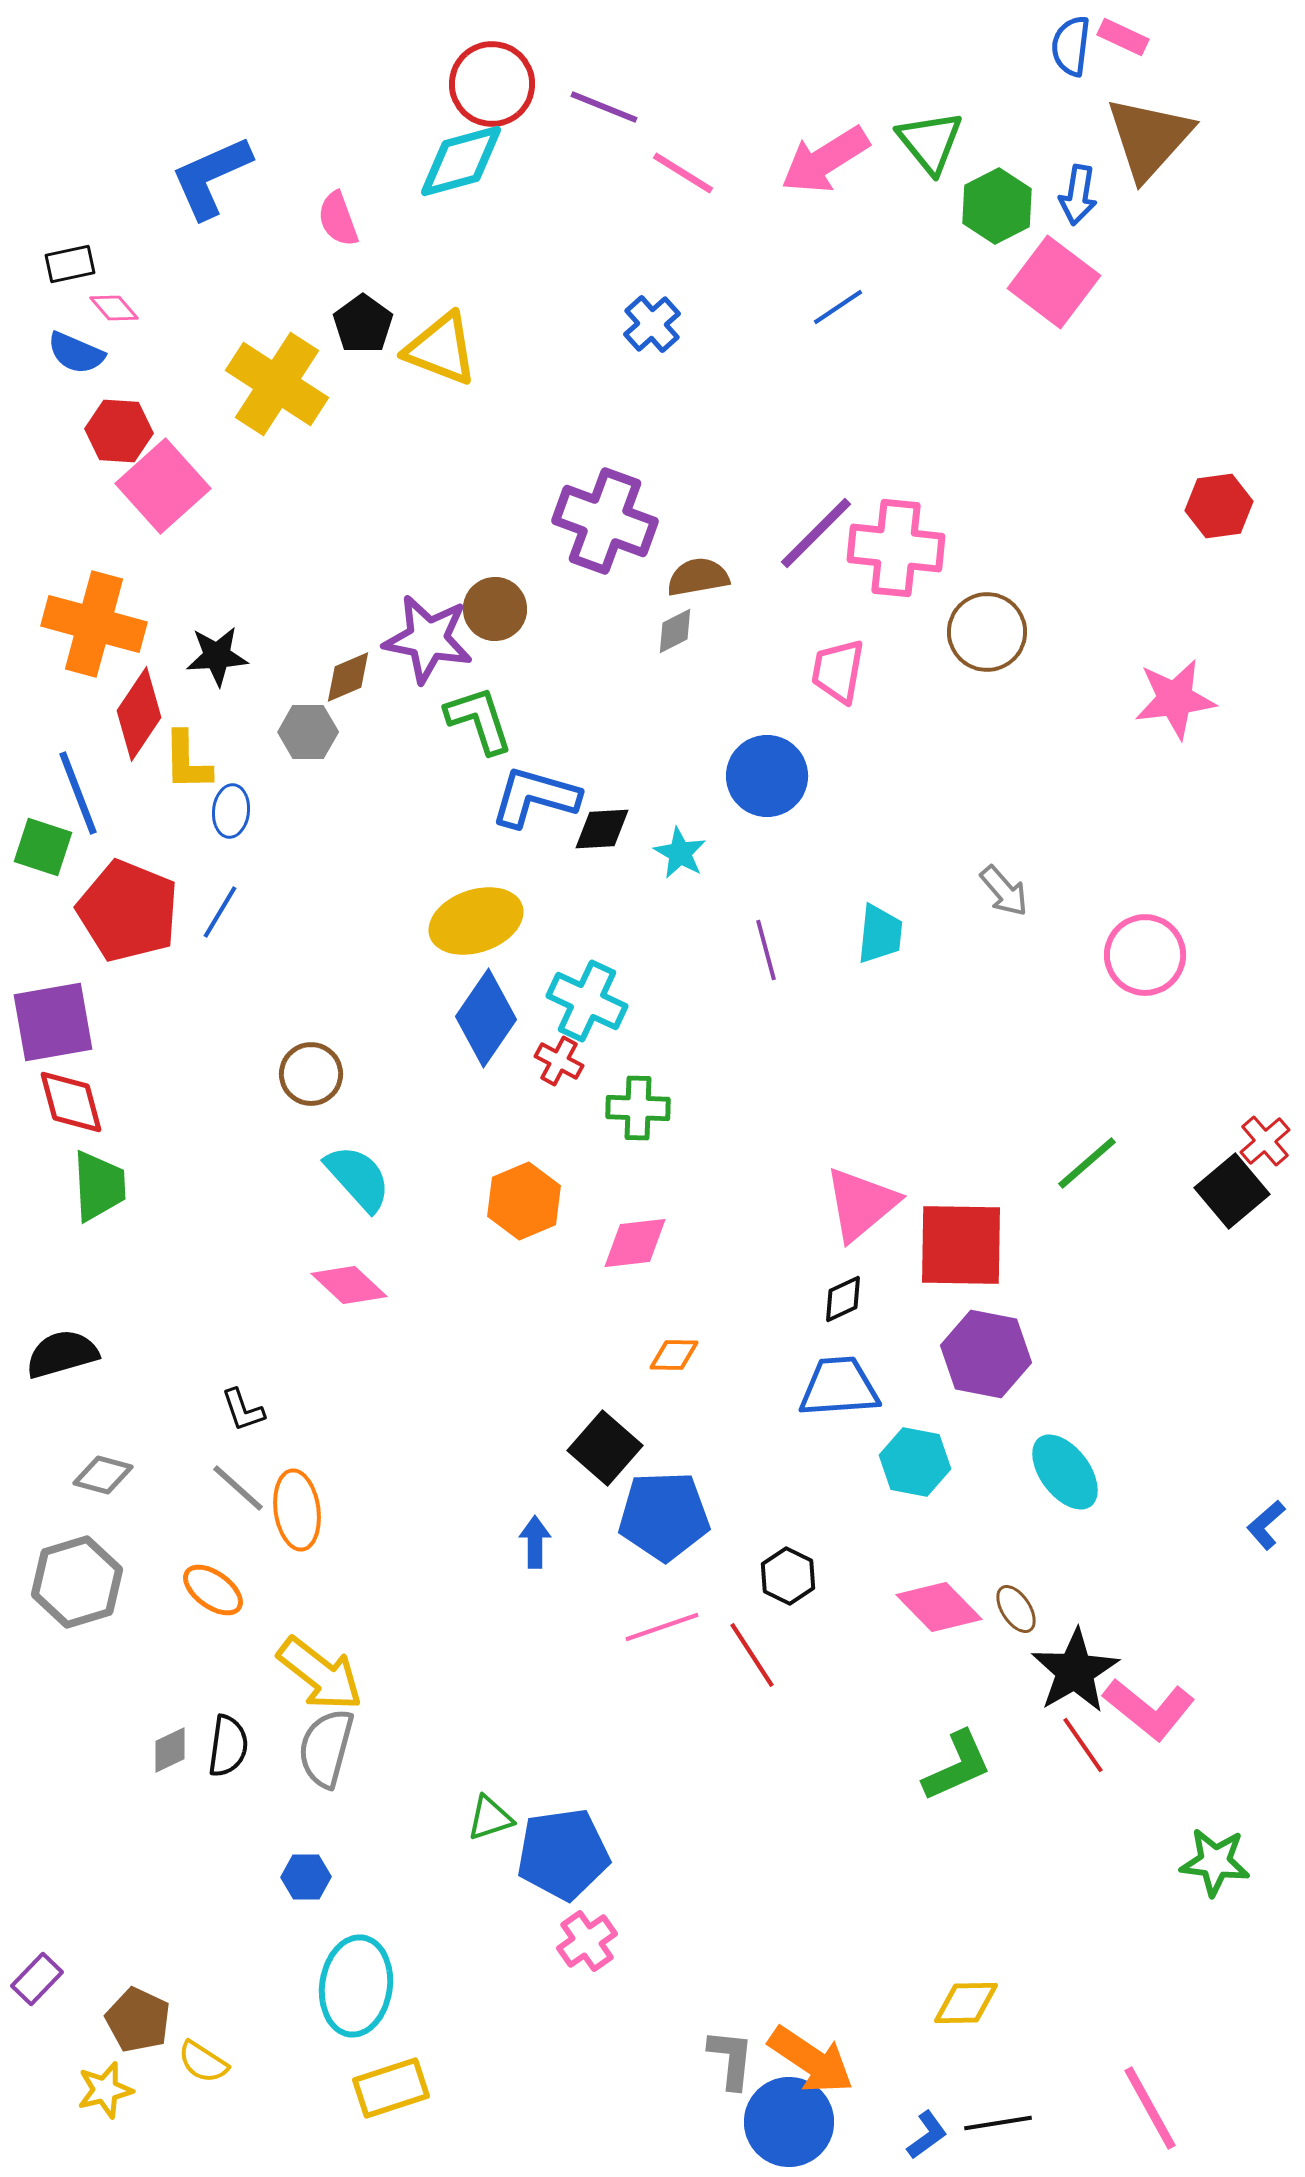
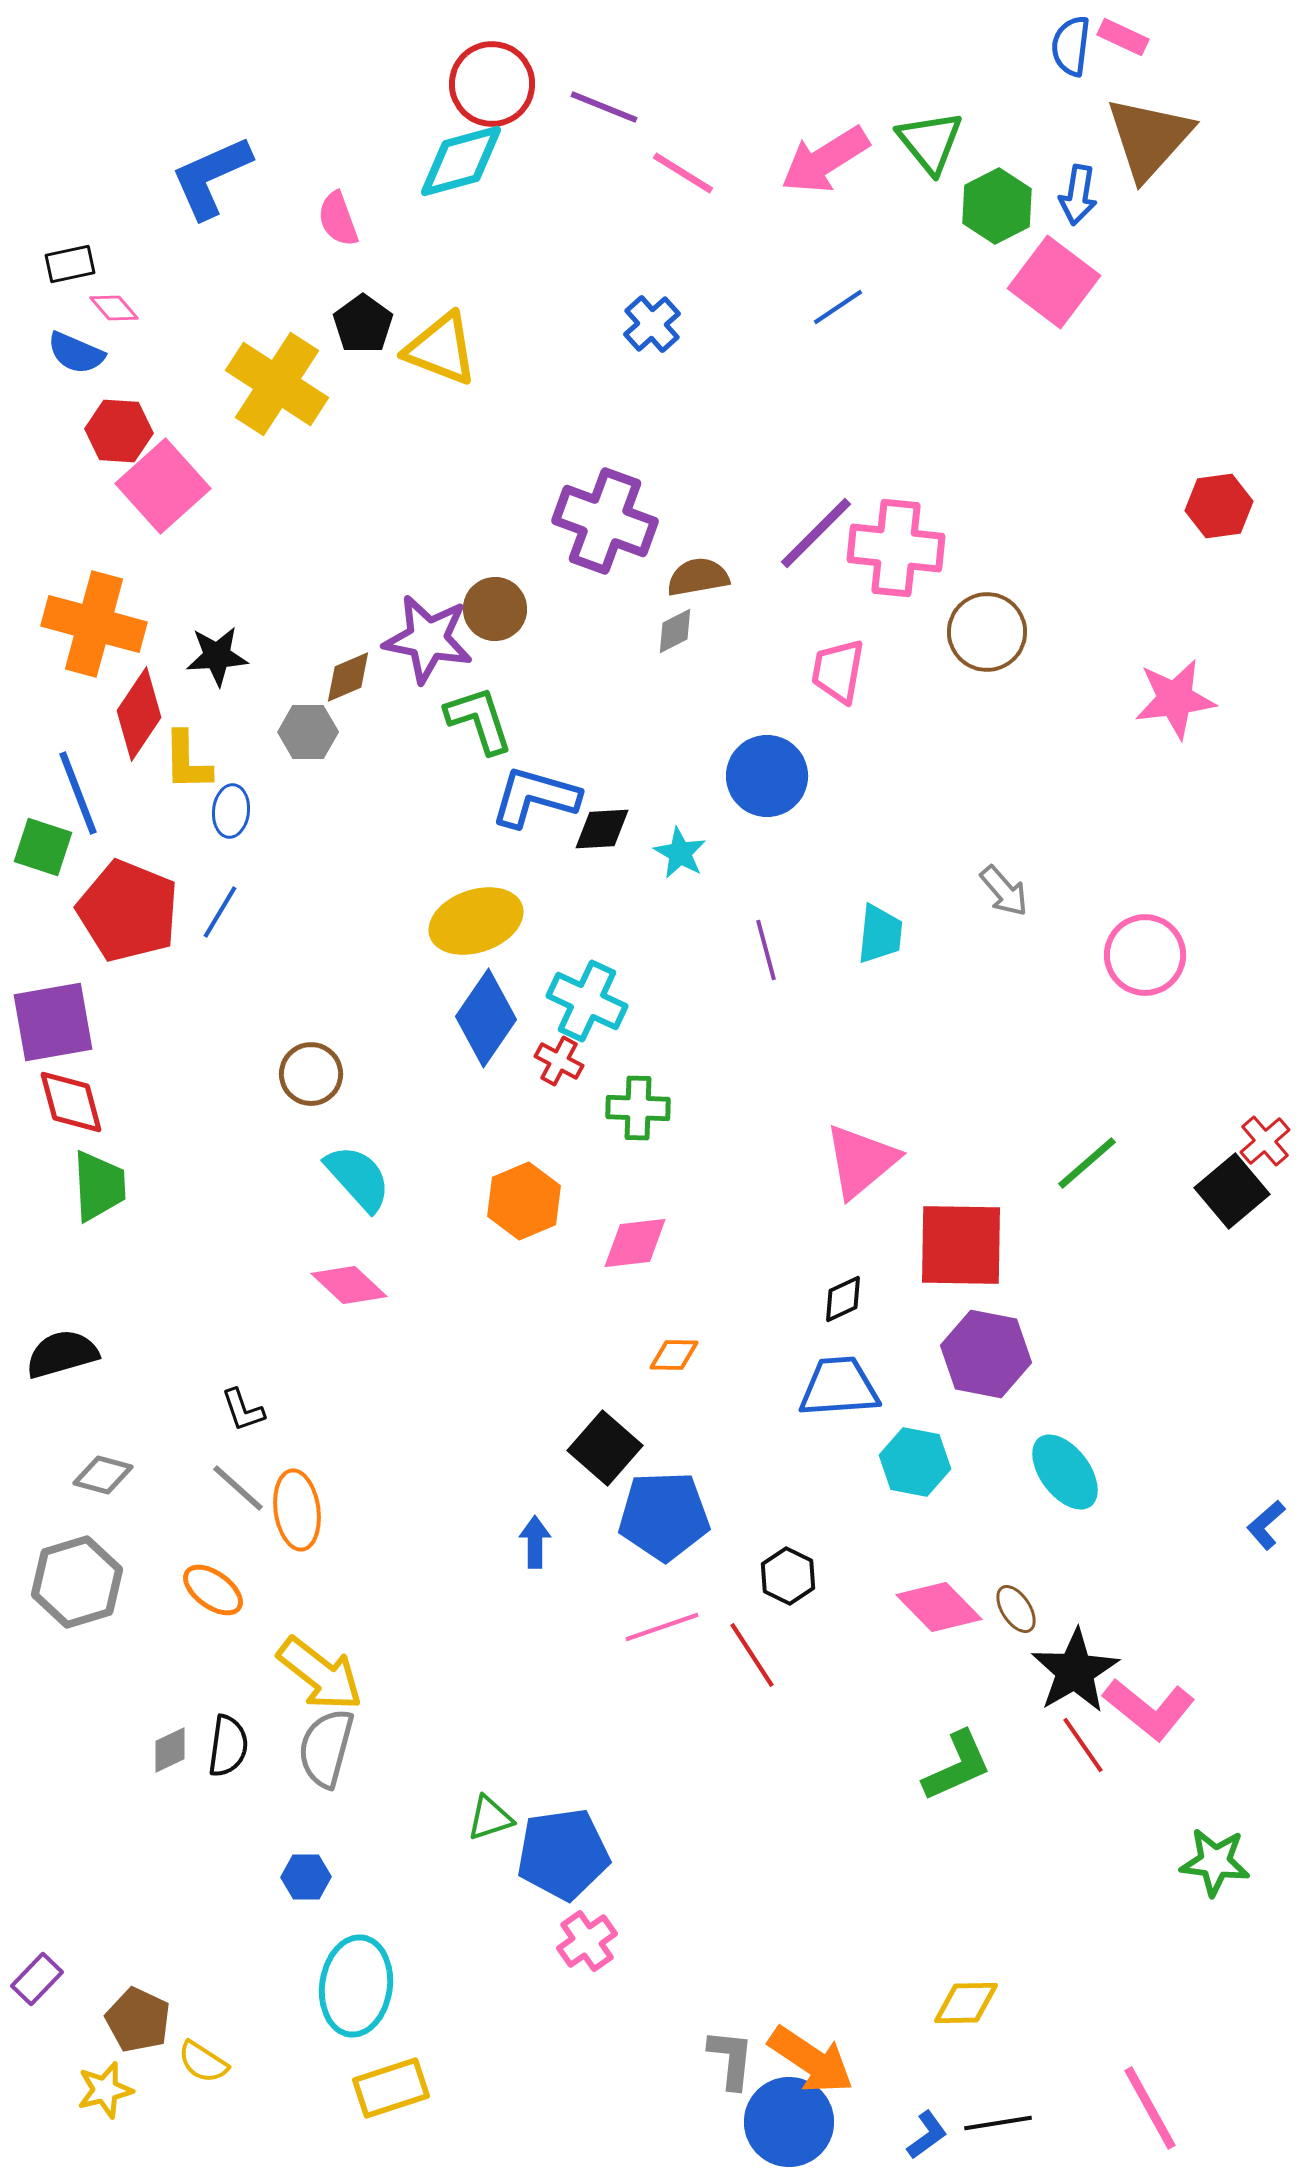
pink triangle at (861, 1204): moved 43 px up
